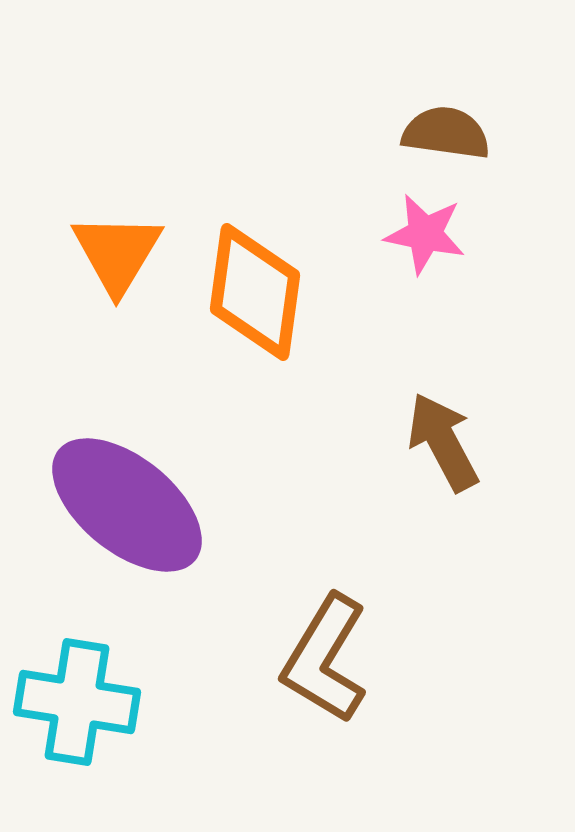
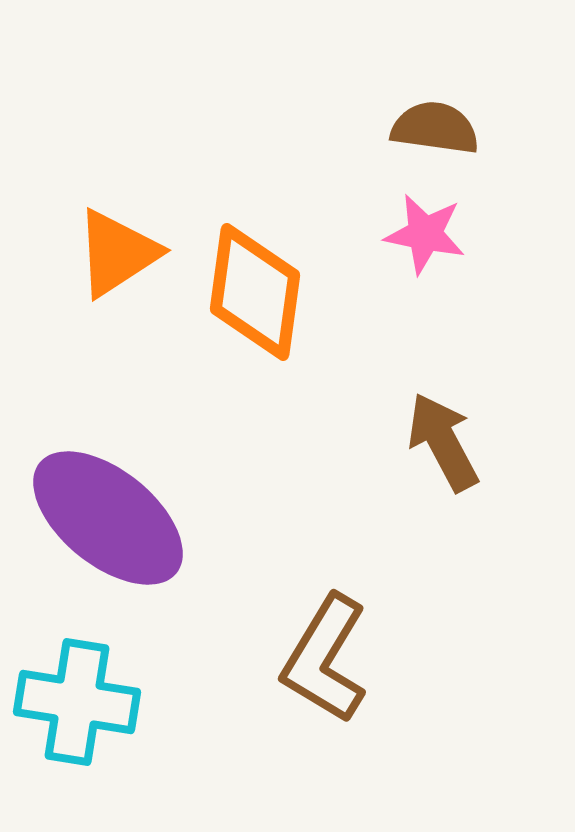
brown semicircle: moved 11 px left, 5 px up
orange triangle: rotated 26 degrees clockwise
purple ellipse: moved 19 px left, 13 px down
